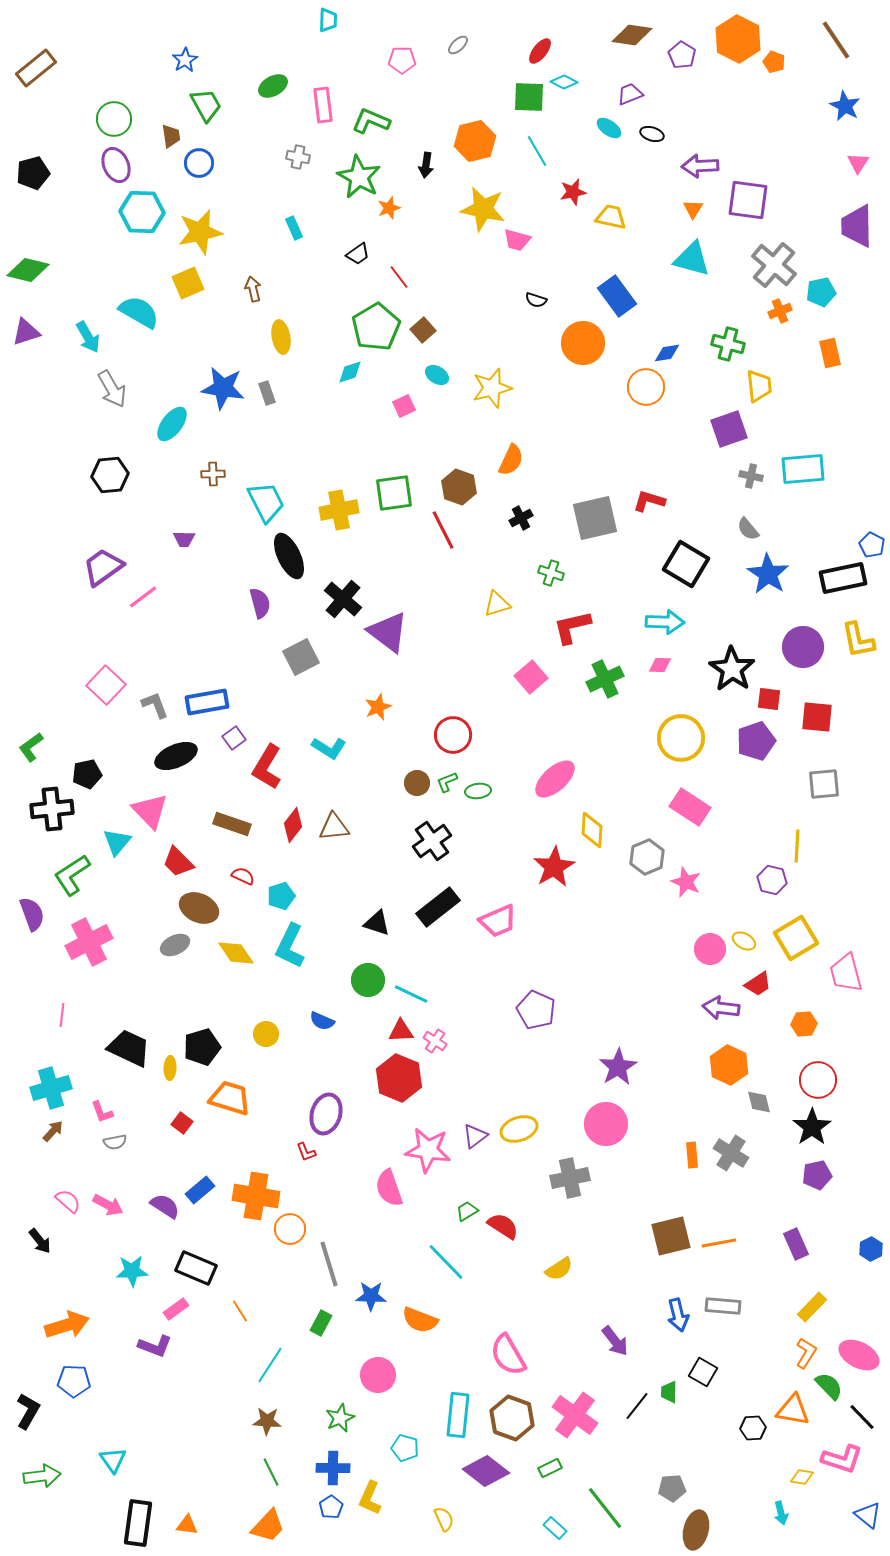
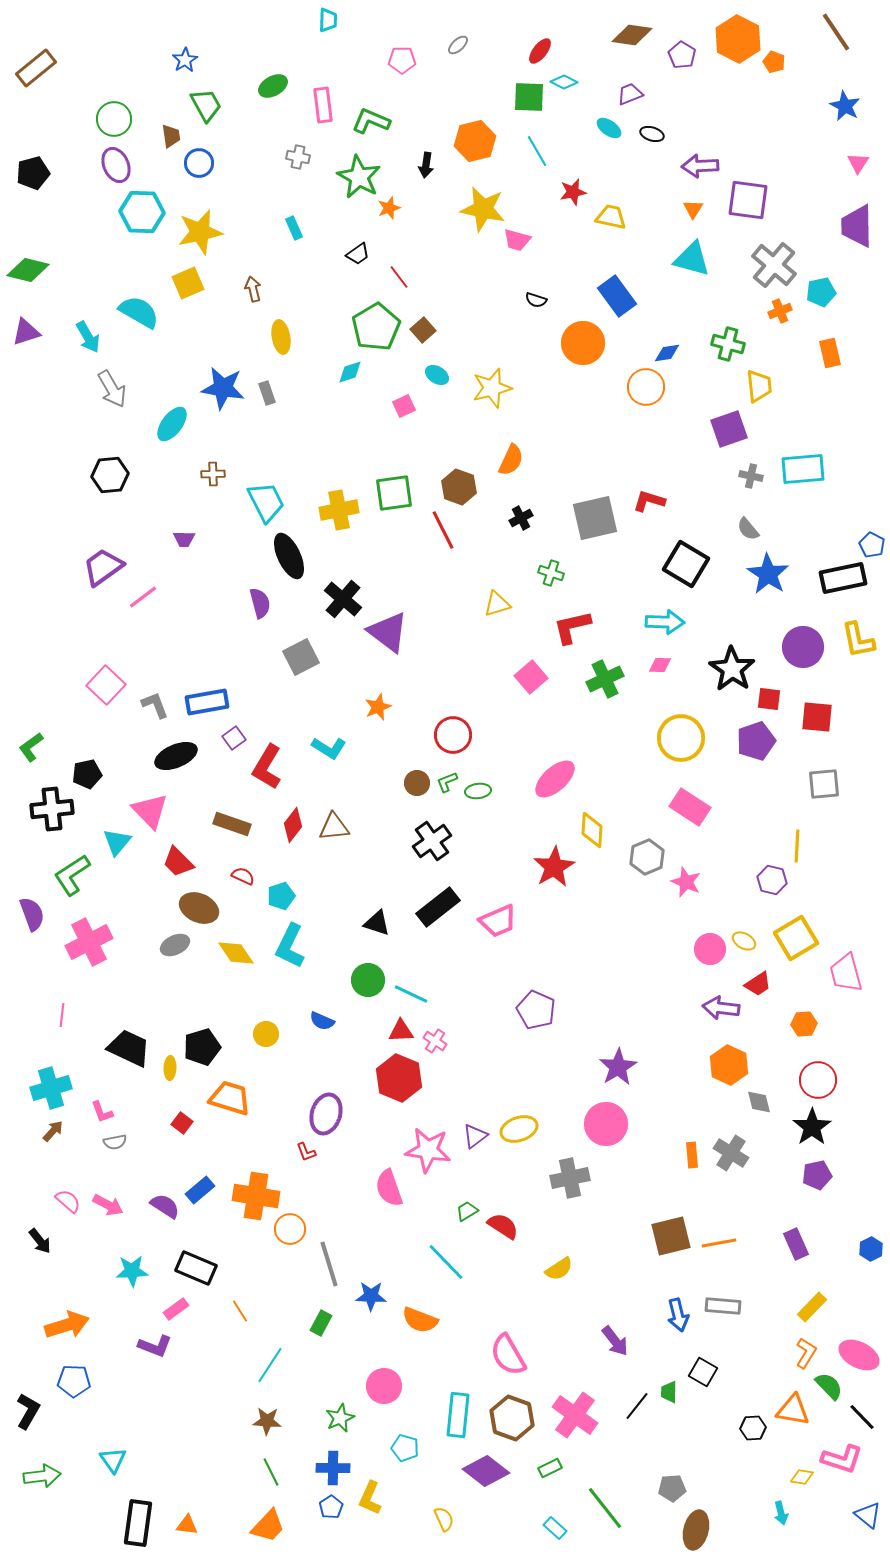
brown line at (836, 40): moved 8 px up
pink circle at (378, 1375): moved 6 px right, 11 px down
